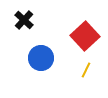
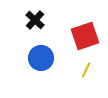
black cross: moved 11 px right
red square: rotated 24 degrees clockwise
